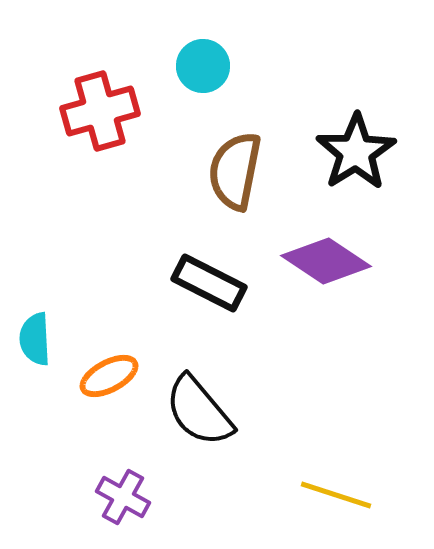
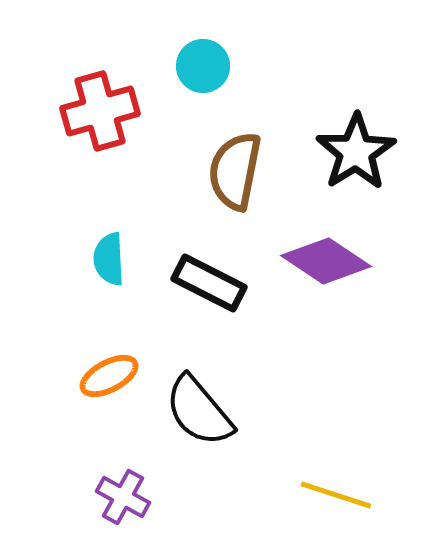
cyan semicircle: moved 74 px right, 80 px up
